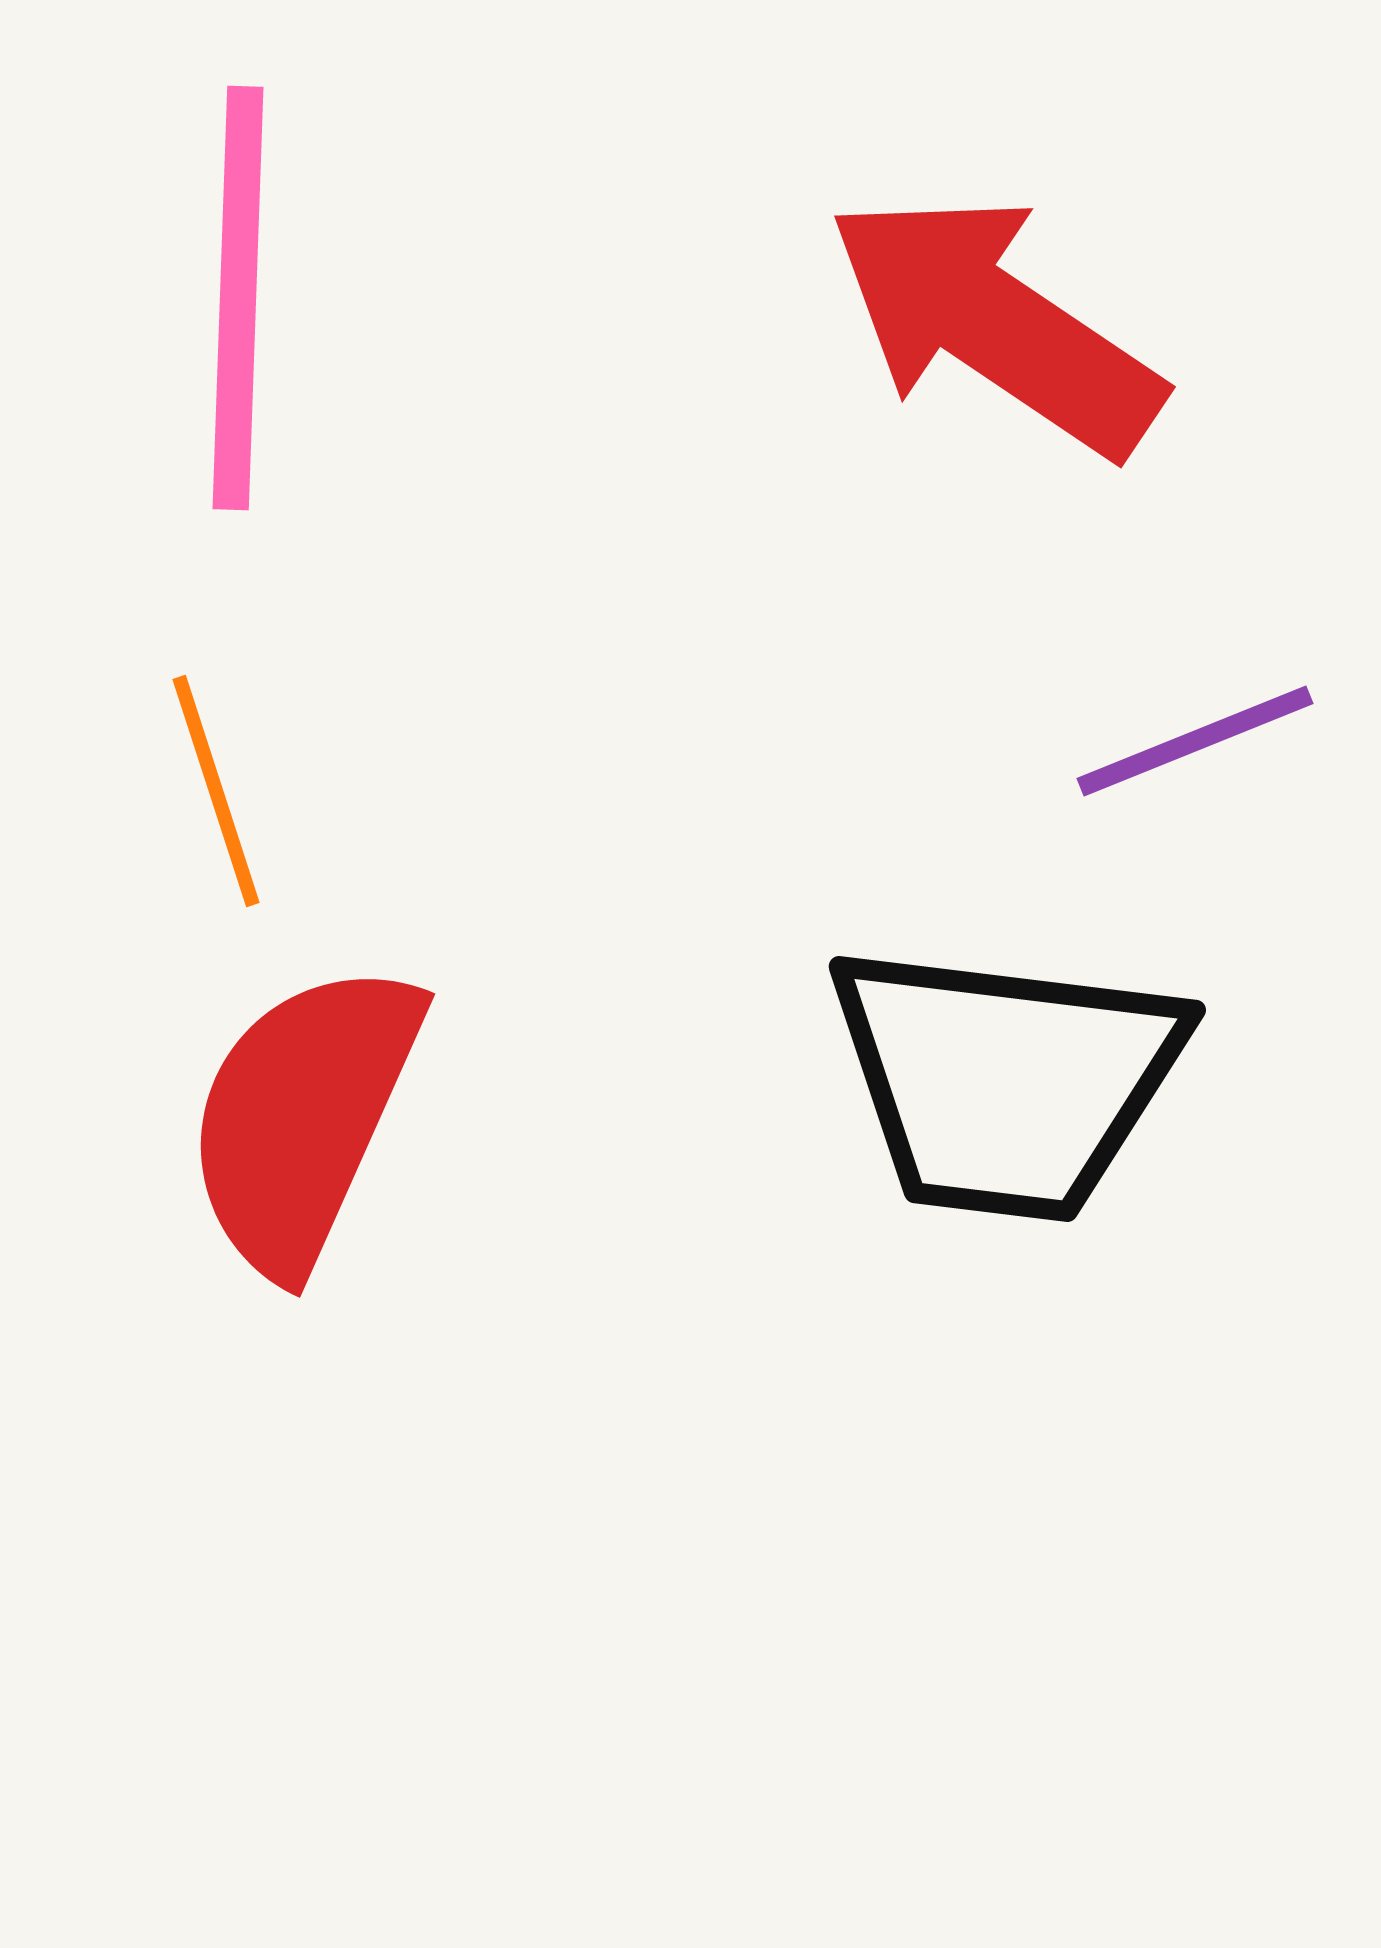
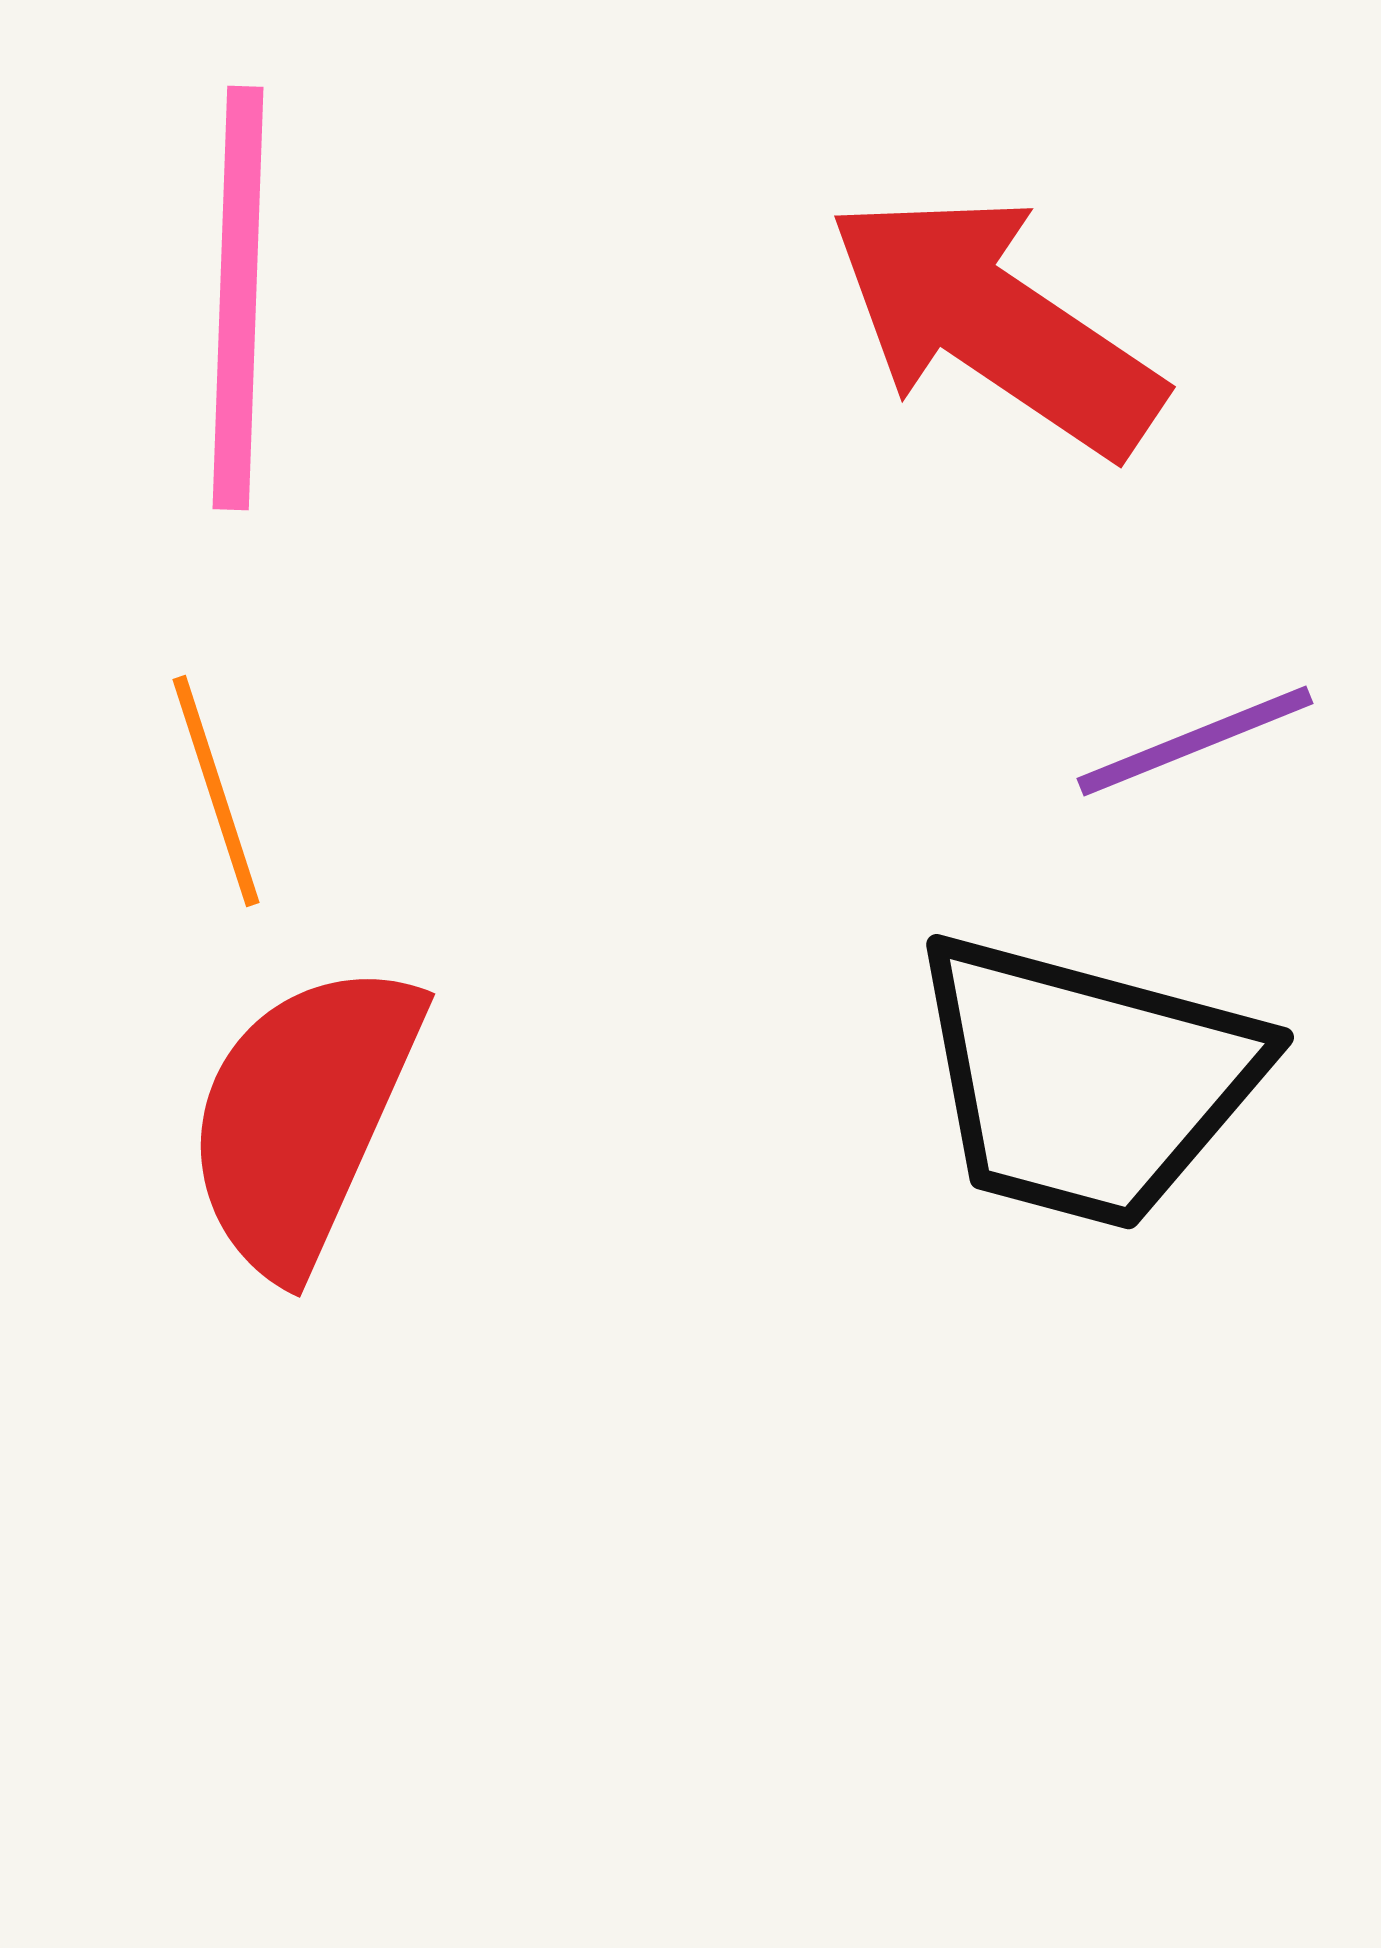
black trapezoid: moved 80 px right; rotated 8 degrees clockwise
